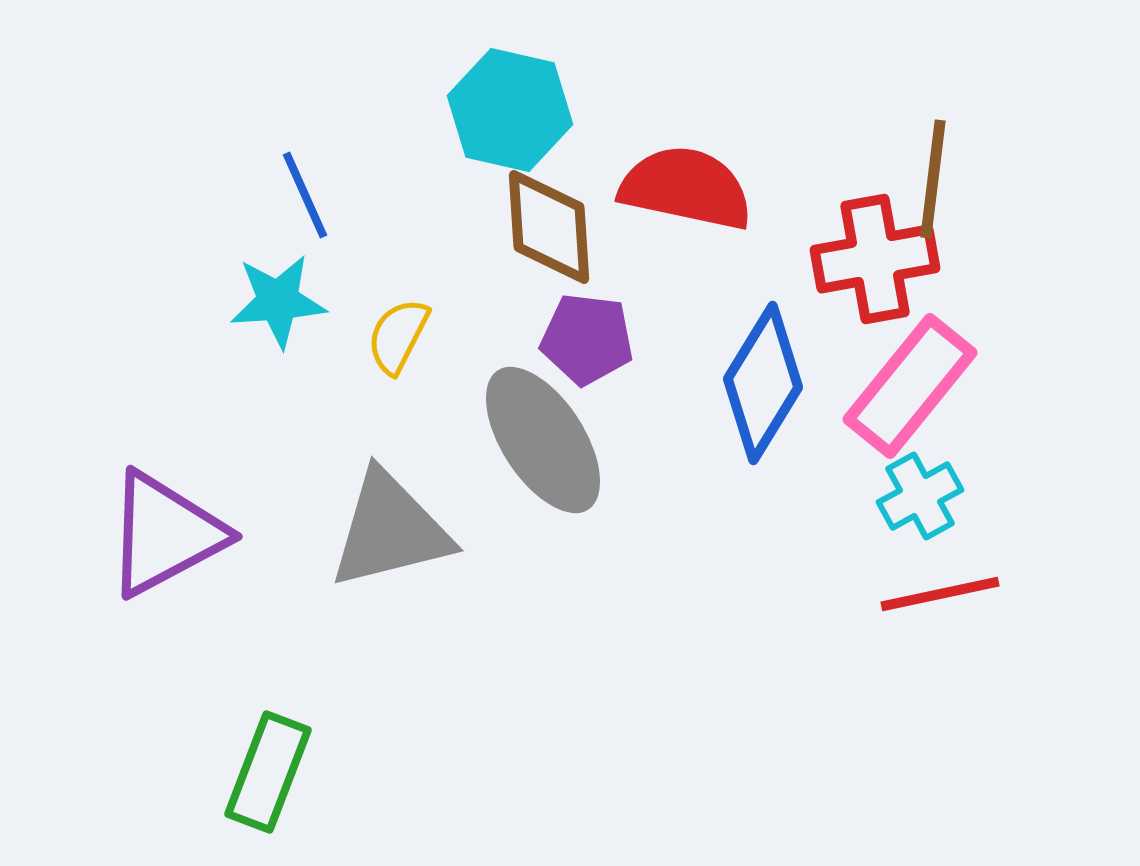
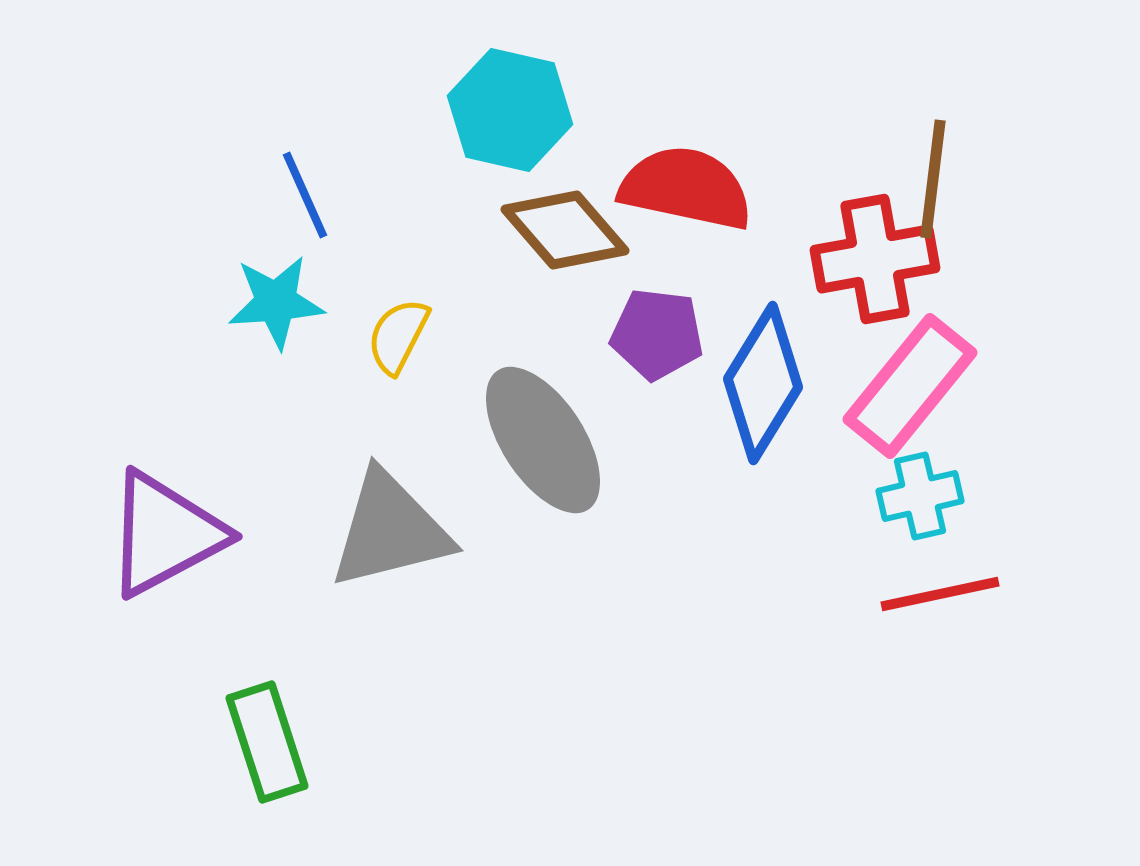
brown diamond: moved 16 px right, 3 px down; rotated 37 degrees counterclockwise
cyan star: moved 2 px left, 1 px down
purple pentagon: moved 70 px right, 5 px up
cyan cross: rotated 16 degrees clockwise
green rectangle: moved 1 px left, 30 px up; rotated 39 degrees counterclockwise
